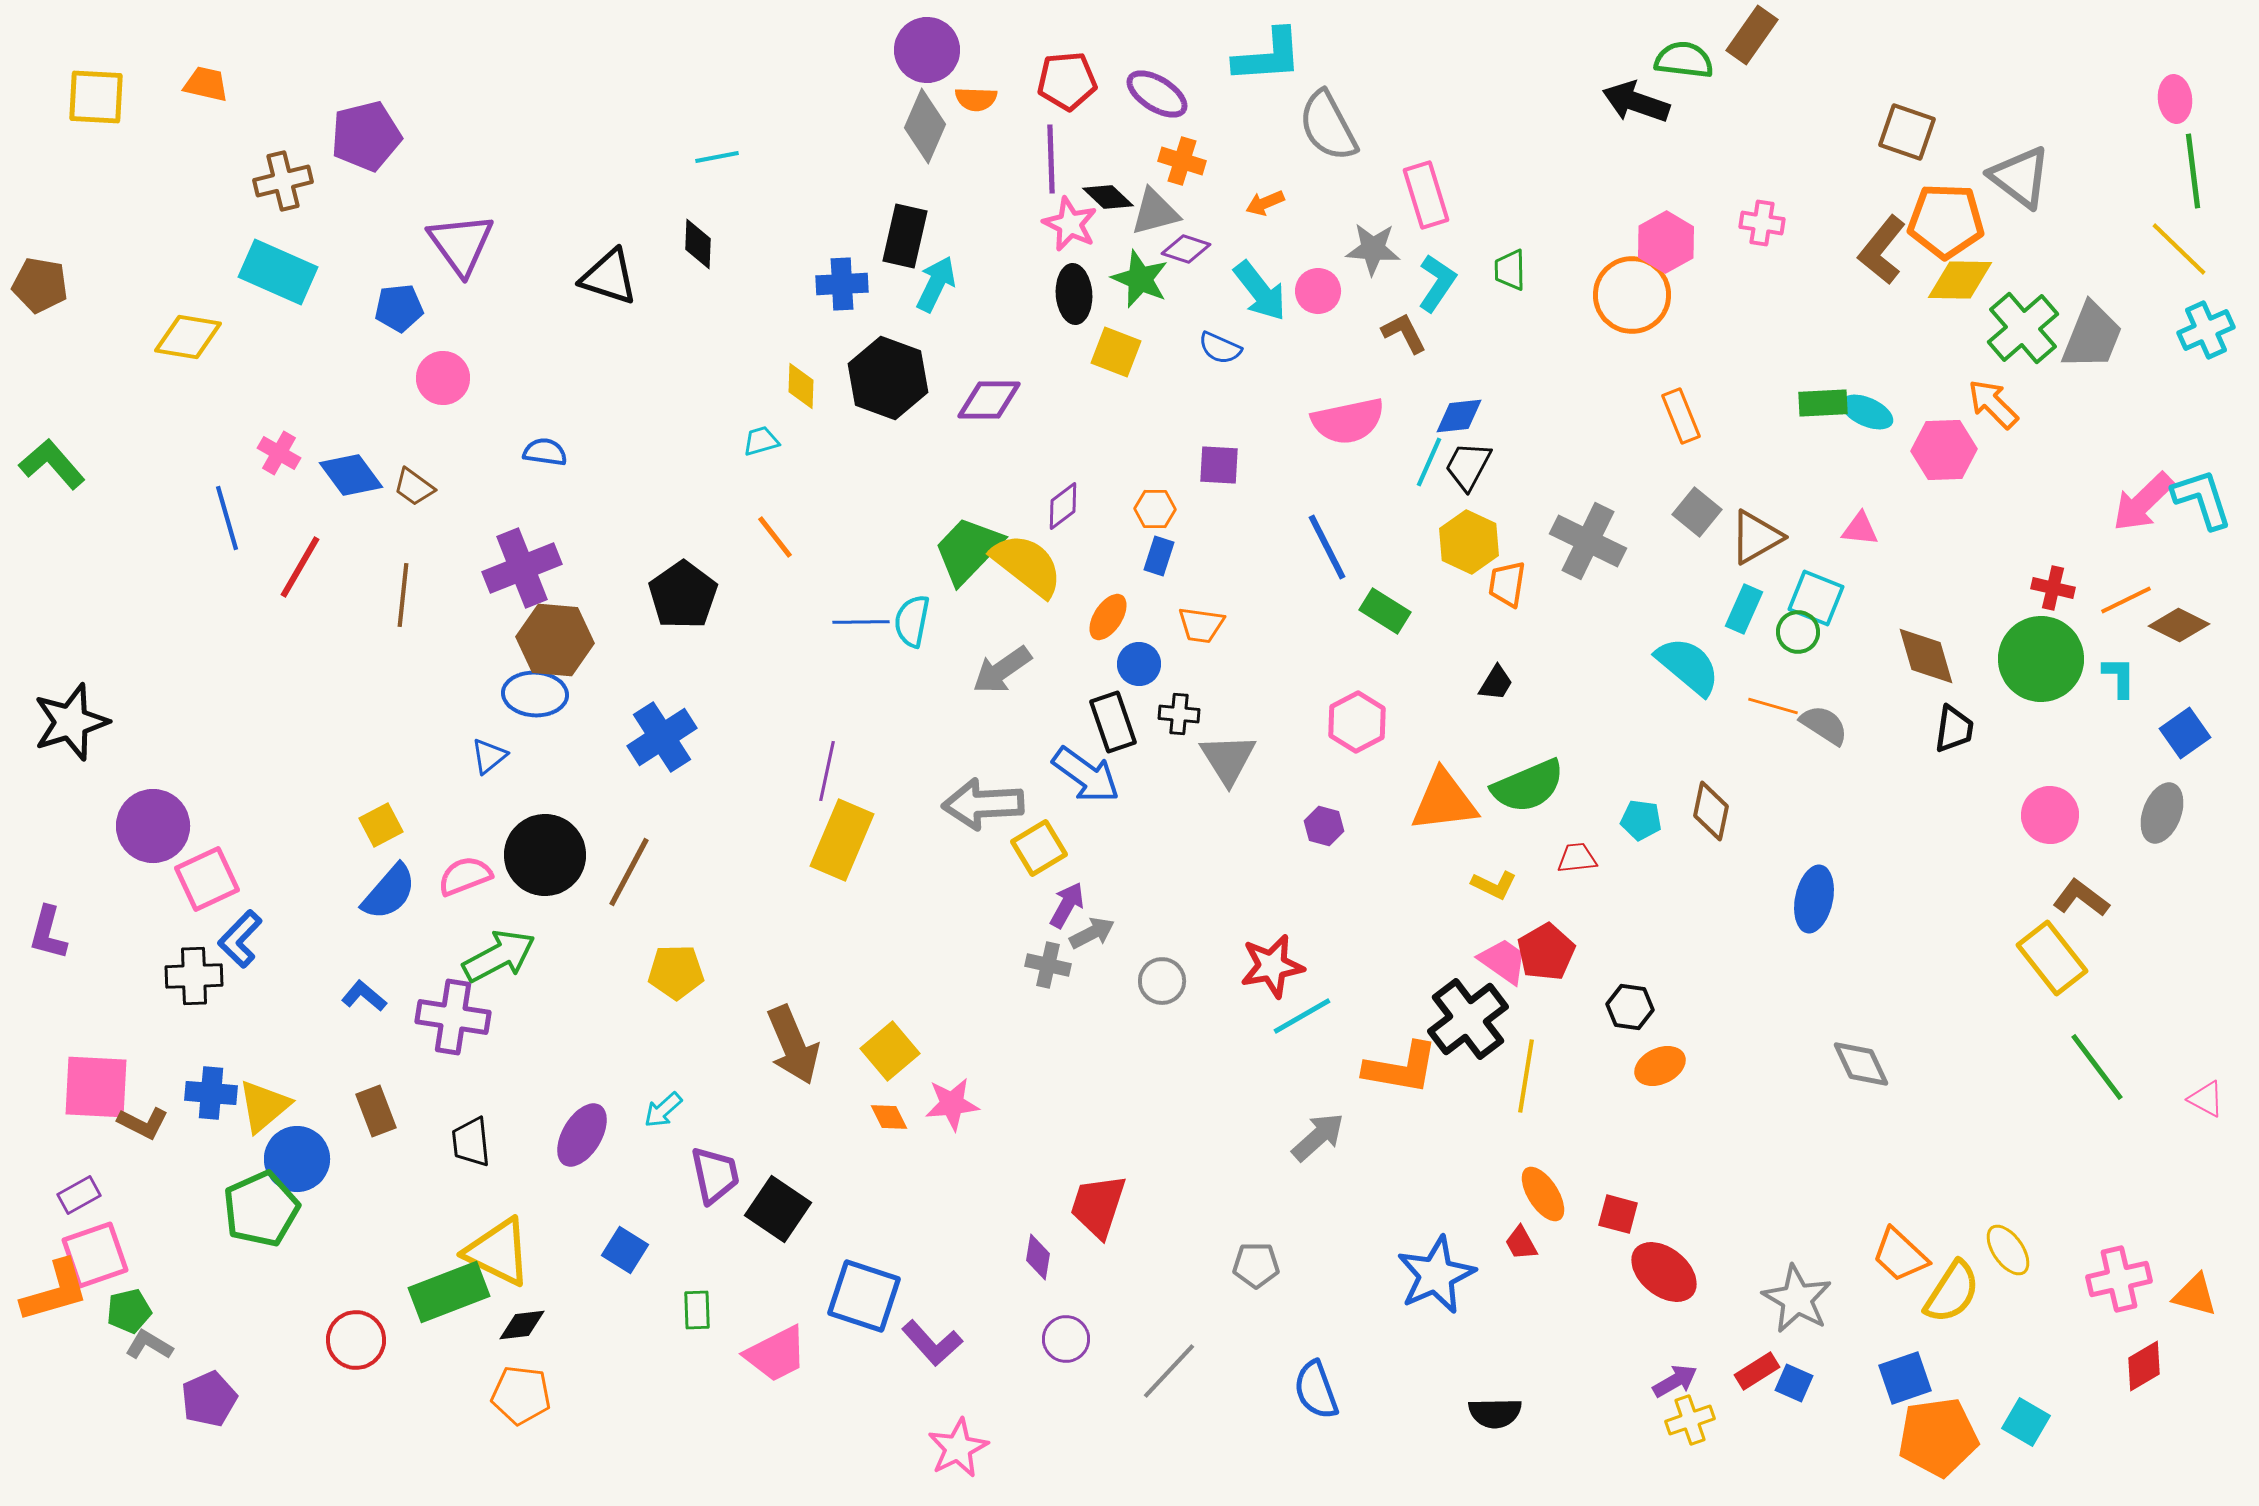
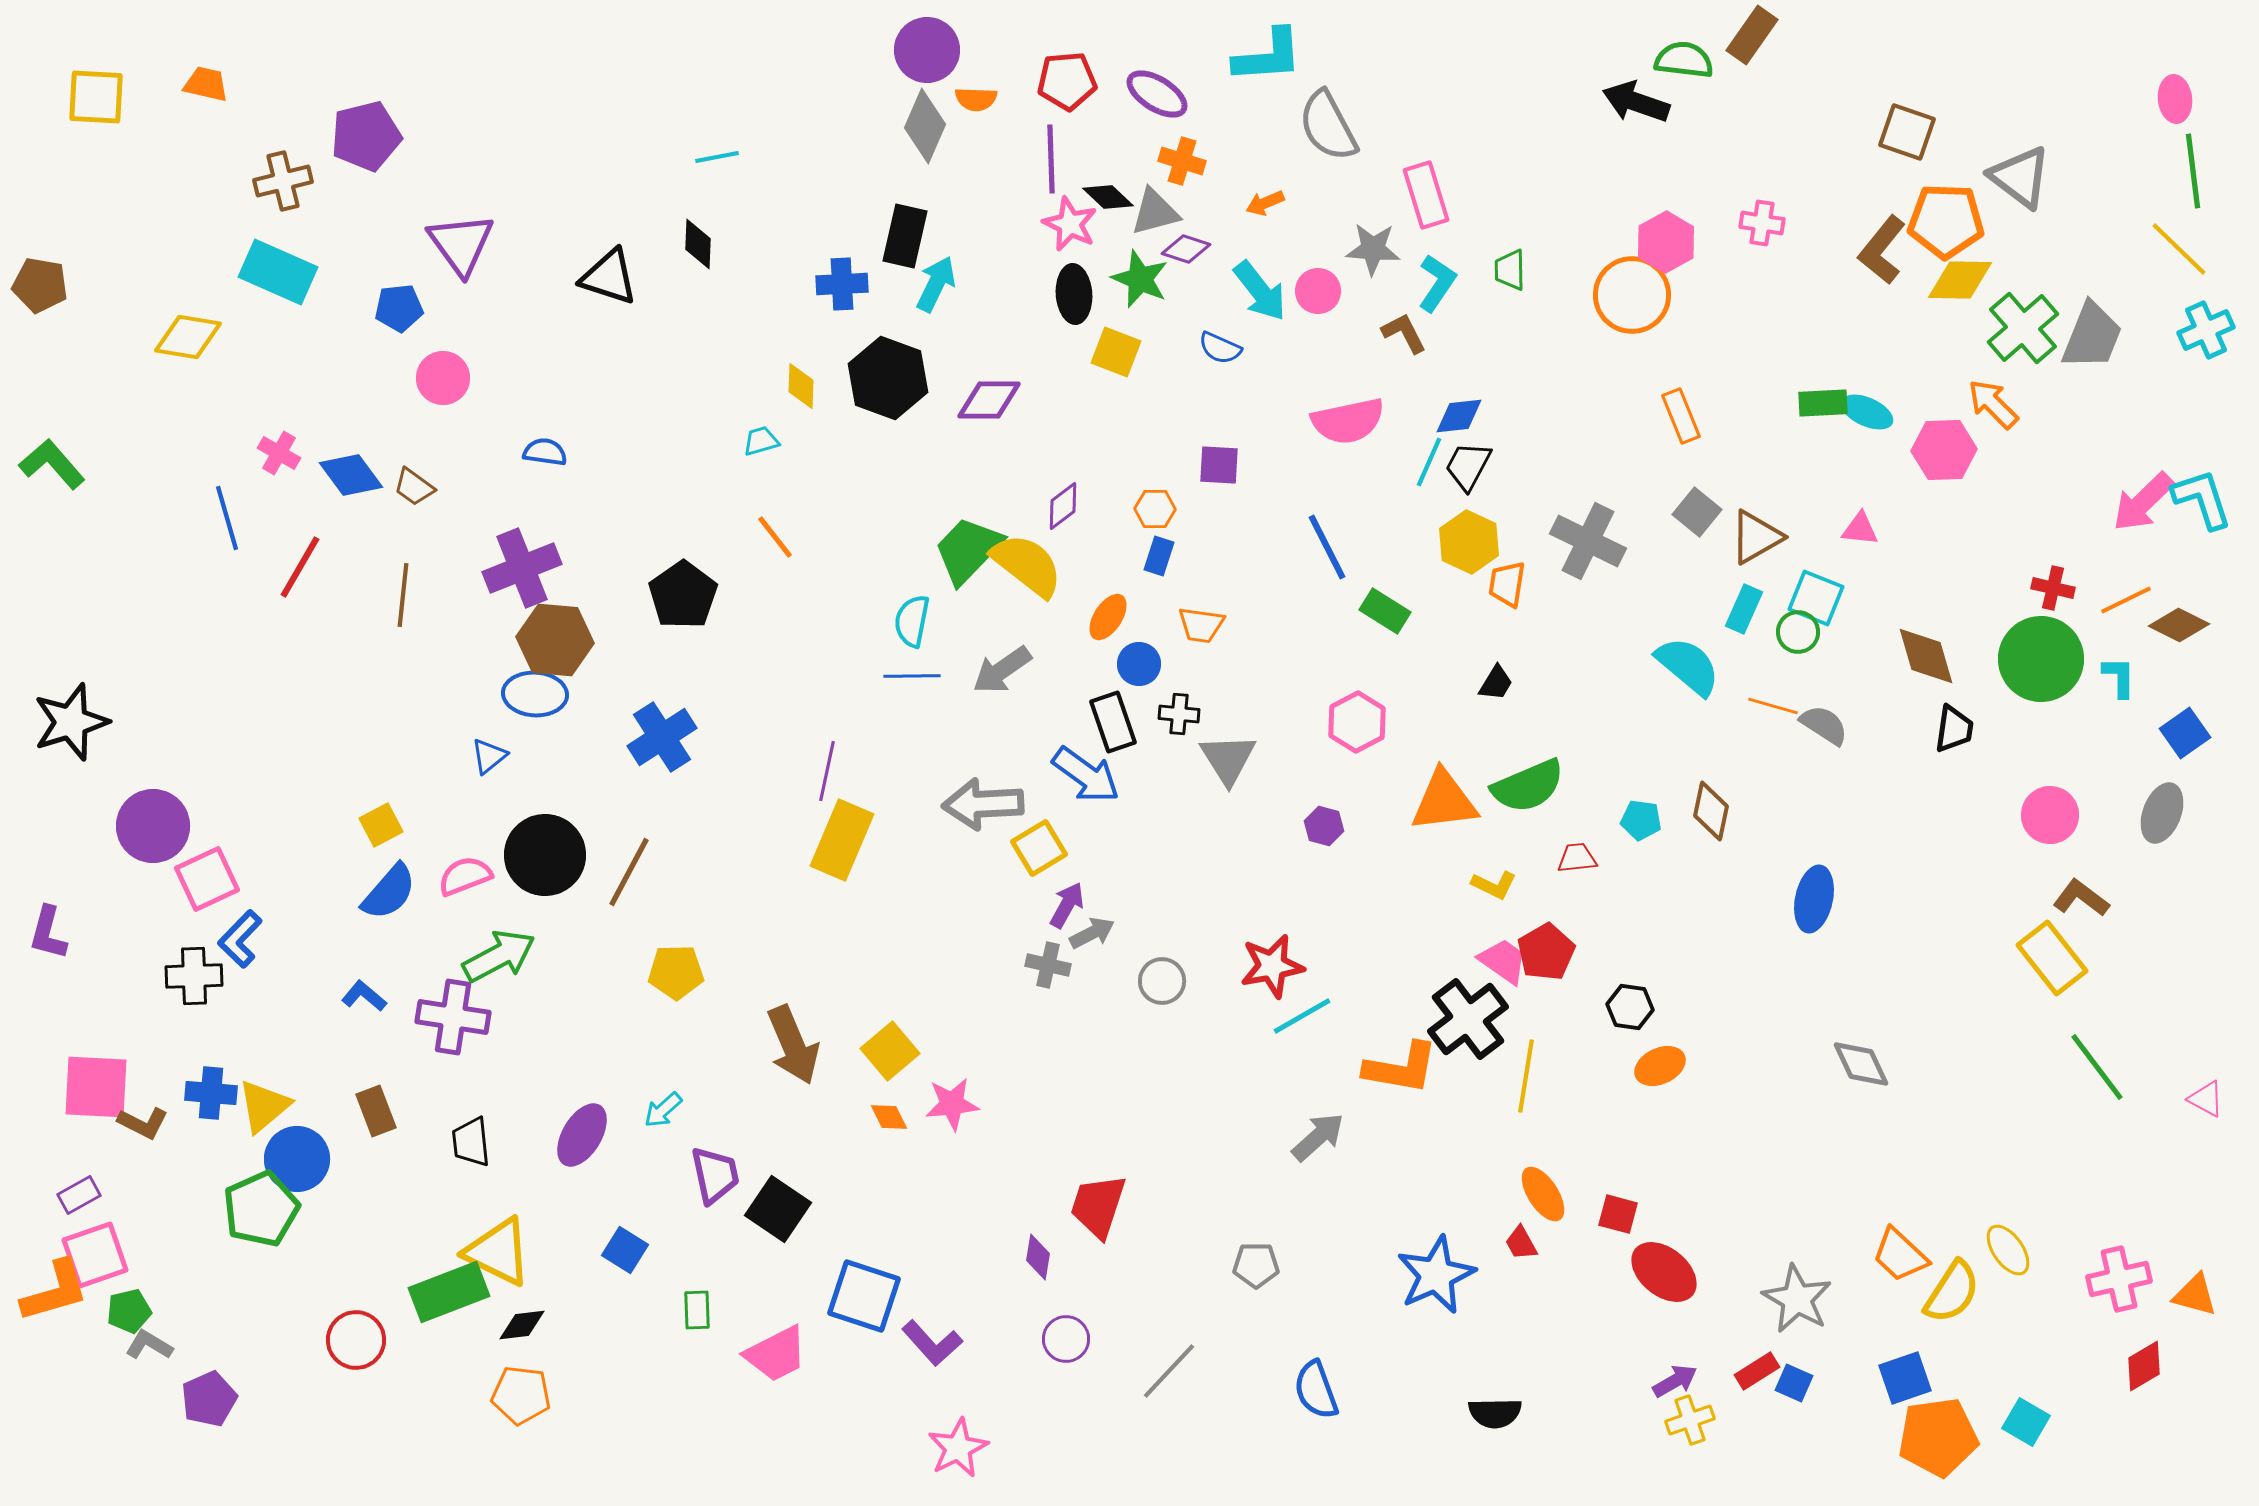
blue line at (861, 622): moved 51 px right, 54 px down
